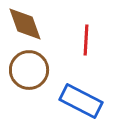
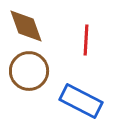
brown diamond: moved 1 px right, 2 px down
brown circle: moved 1 px down
